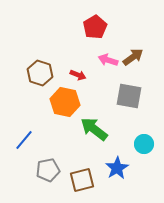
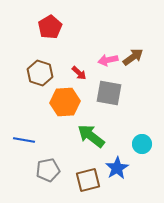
red pentagon: moved 45 px left
pink arrow: rotated 30 degrees counterclockwise
red arrow: moved 1 px right, 2 px up; rotated 21 degrees clockwise
gray square: moved 20 px left, 3 px up
orange hexagon: rotated 16 degrees counterclockwise
green arrow: moved 3 px left, 7 px down
blue line: rotated 60 degrees clockwise
cyan circle: moved 2 px left
brown square: moved 6 px right
